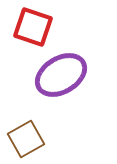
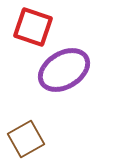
purple ellipse: moved 3 px right, 5 px up
